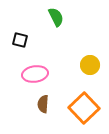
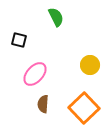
black square: moved 1 px left
pink ellipse: rotated 40 degrees counterclockwise
